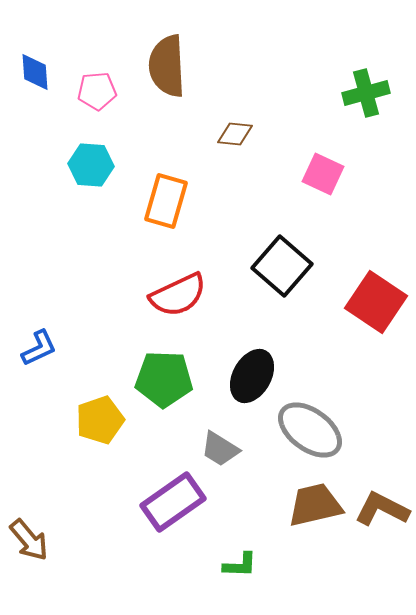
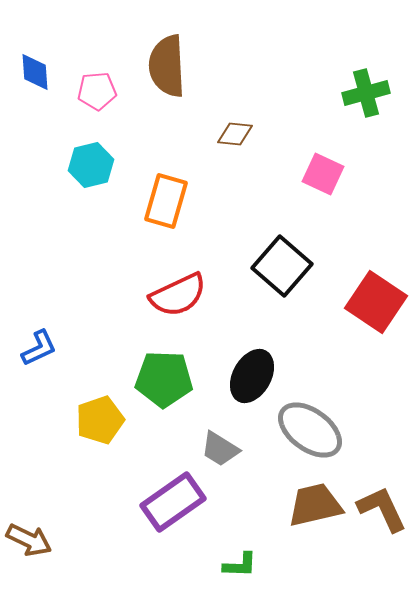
cyan hexagon: rotated 18 degrees counterclockwise
brown L-shape: rotated 38 degrees clockwise
brown arrow: rotated 24 degrees counterclockwise
